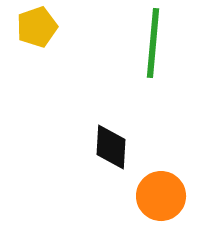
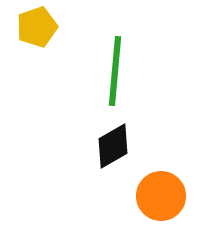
green line: moved 38 px left, 28 px down
black diamond: moved 2 px right, 1 px up; rotated 57 degrees clockwise
